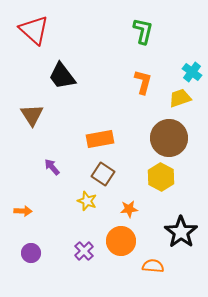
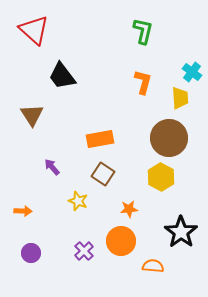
yellow trapezoid: rotated 105 degrees clockwise
yellow star: moved 9 px left
